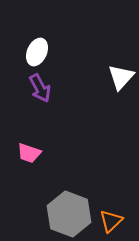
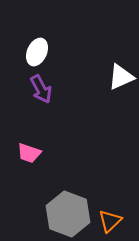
white triangle: rotated 24 degrees clockwise
purple arrow: moved 1 px right, 1 px down
gray hexagon: moved 1 px left
orange triangle: moved 1 px left
